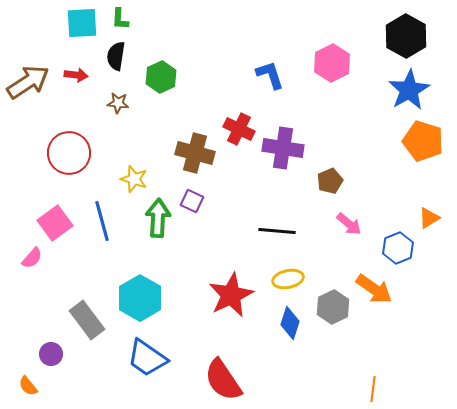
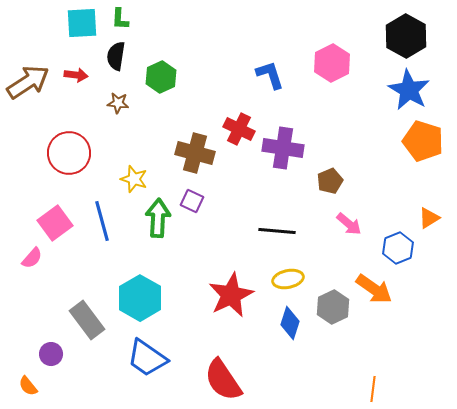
blue star: rotated 12 degrees counterclockwise
